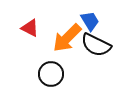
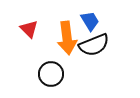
red triangle: moved 1 px left, 1 px down; rotated 18 degrees clockwise
orange arrow: rotated 52 degrees counterclockwise
black semicircle: moved 2 px left; rotated 48 degrees counterclockwise
